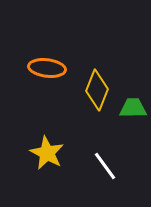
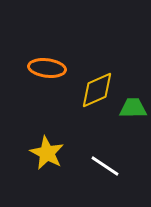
yellow diamond: rotated 45 degrees clockwise
white line: rotated 20 degrees counterclockwise
